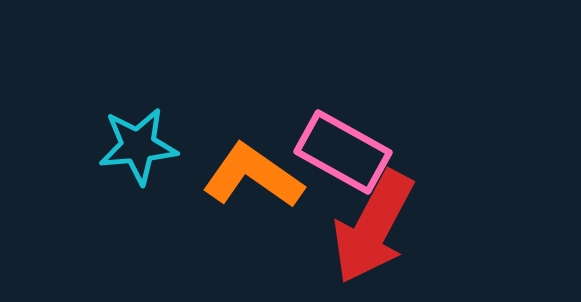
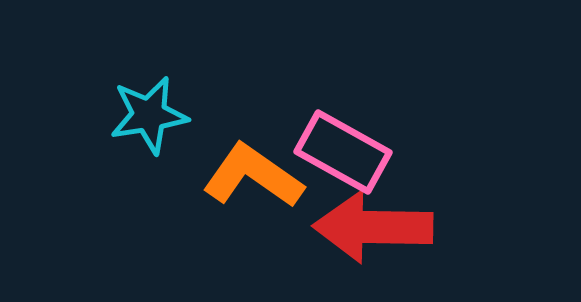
cyan star: moved 11 px right, 31 px up; rotated 4 degrees counterclockwise
red arrow: rotated 63 degrees clockwise
